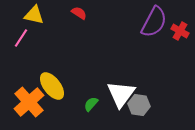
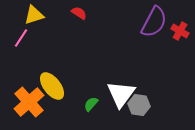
yellow triangle: rotated 30 degrees counterclockwise
